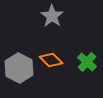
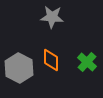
gray star: moved 1 px down; rotated 30 degrees counterclockwise
orange diamond: rotated 45 degrees clockwise
